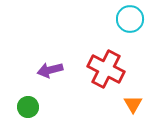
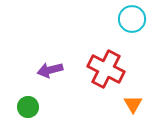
cyan circle: moved 2 px right
